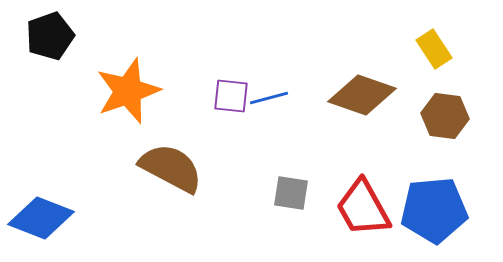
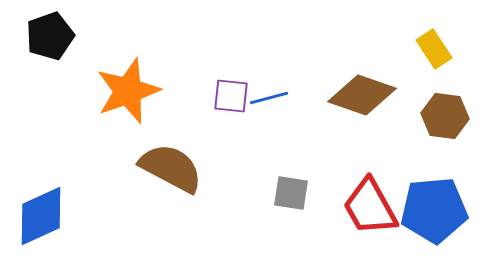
red trapezoid: moved 7 px right, 1 px up
blue diamond: moved 2 px up; rotated 46 degrees counterclockwise
